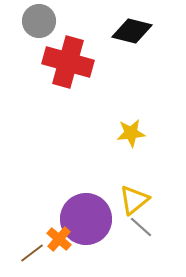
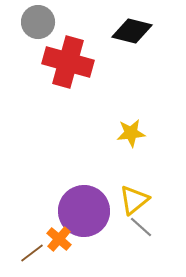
gray circle: moved 1 px left, 1 px down
purple circle: moved 2 px left, 8 px up
